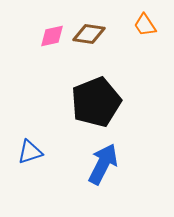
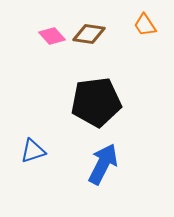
pink diamond: rotated 60 degrees clockwise
black pentagon: rotated 15 degrees clockwise
blue triangle: moved 3 px right, 1 px up
